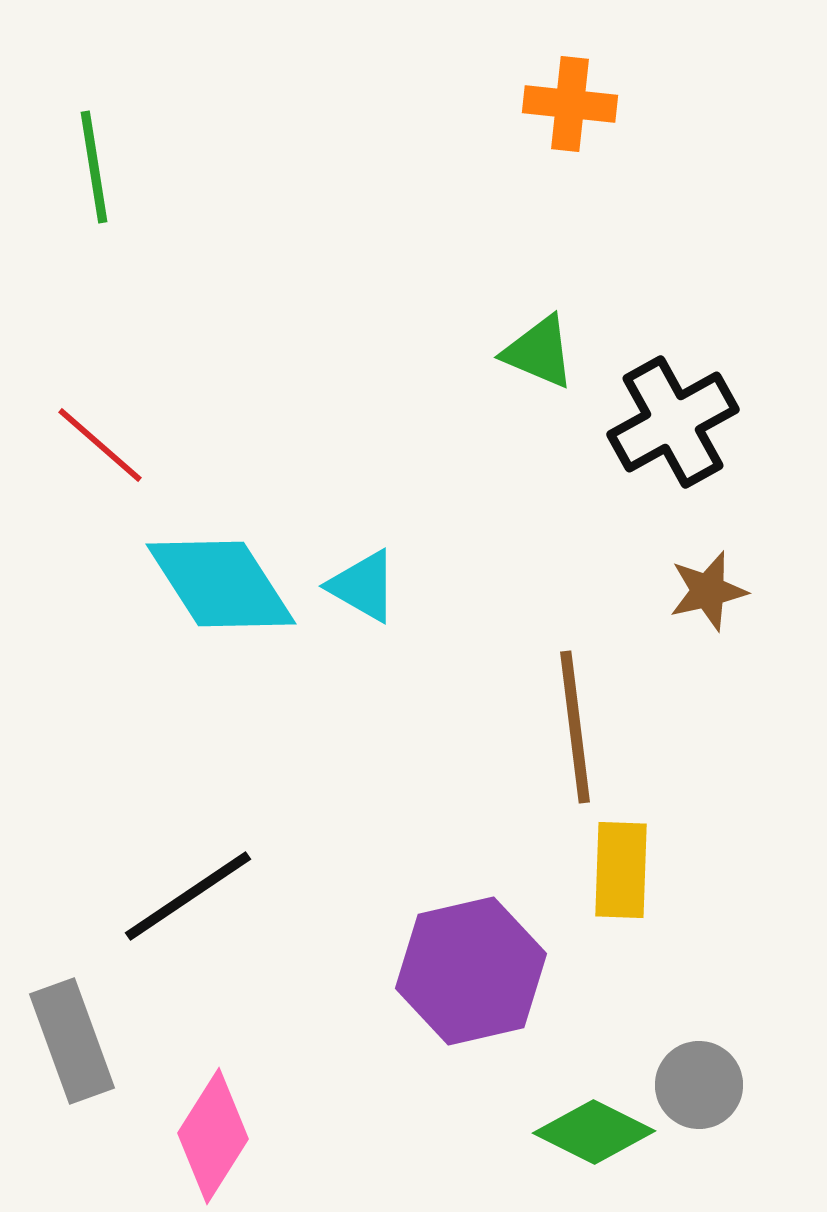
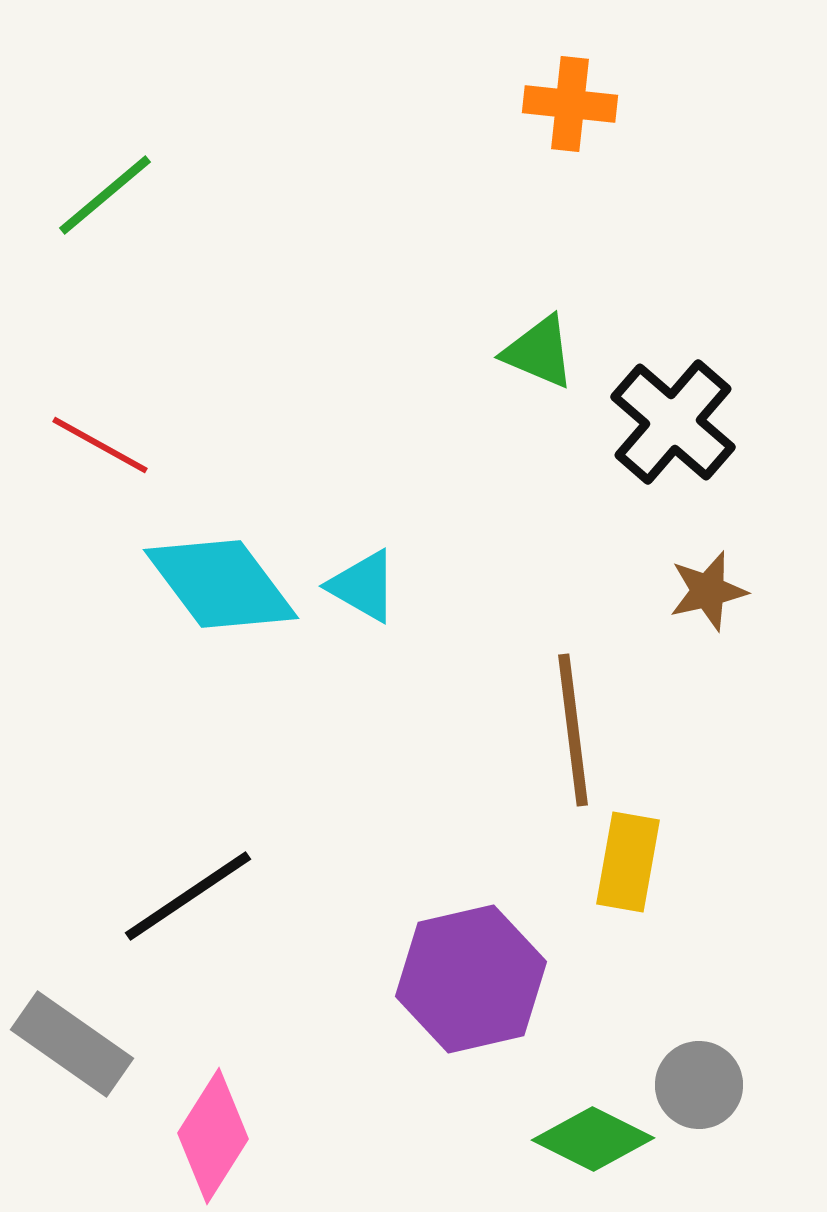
green line: moved 11 px right, 28 px down; rotated 59 degrees clockwise
black cross: rotated 20 degrees counterclockwise
red line: rotated 12 degrees counterclockwise
cyan diamond: rotated 4 degrees counterclockwise
brown line: moved 2 px left, 3 px down
yellow rectangle: moved 7 px right, 8 px up; rotated 8 degrees clockwise
purple hexagon: moved 8 px down
gray rectangle: moved 3 px down; rotated 35 degrees counterclockwise
green diamond: moved 1 px left, 7 px down
